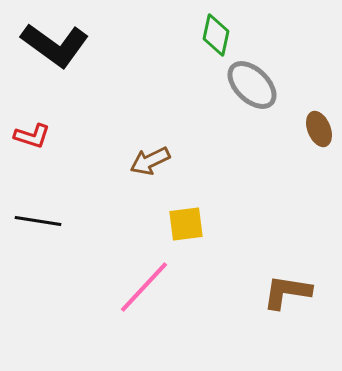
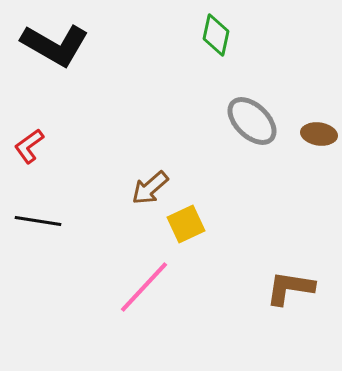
black L-shape: rotated 6 degrees counterclockwise
gray ellipse: moved 36 px down
brown ellipse: moved 5 px down; rotated 60 degrees counterclockwise
red L-shape: moved 3 px left, 10 px down; rotated 126 degrees clockwise
brown arrow: moved 27 px down; rotated 15 degrees counterclockwise
yellow square: rotated 18 degrees counterclockwise
brown L-shape: moved 3 px right, 4 px up
